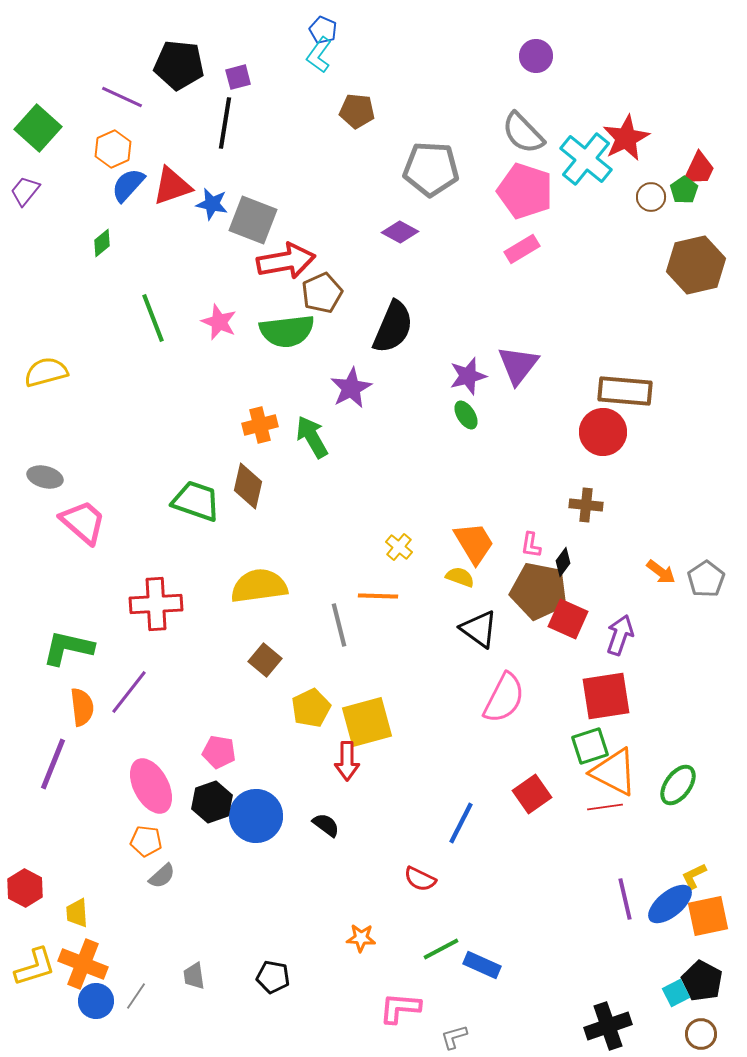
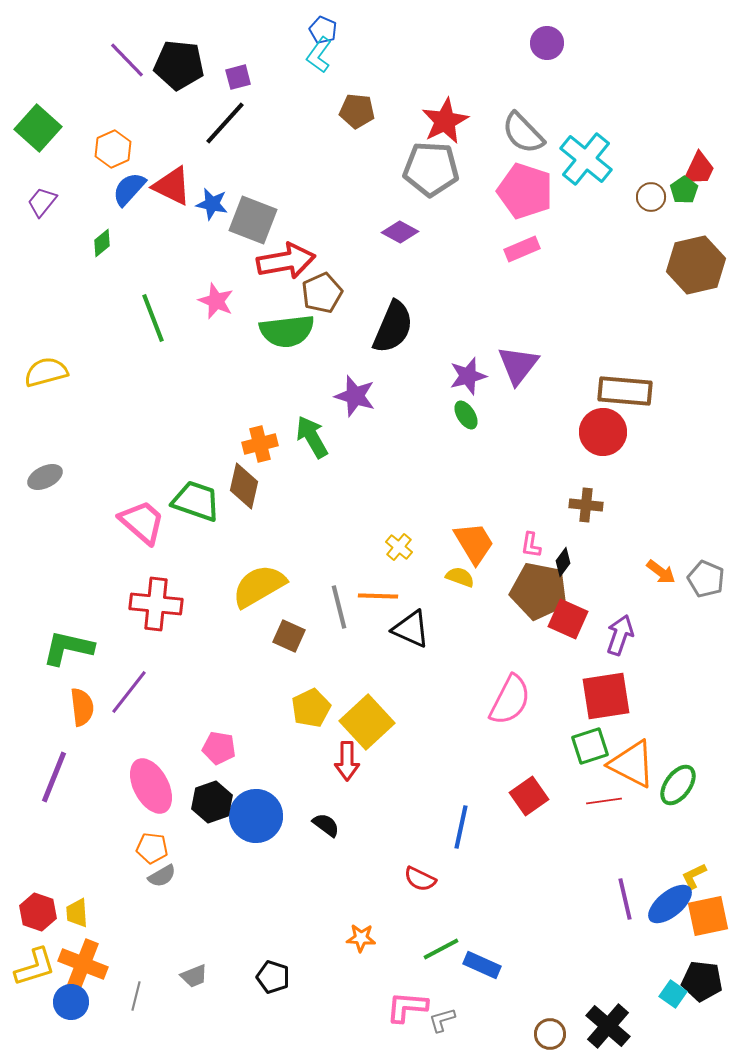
purple circle at (536, 56): moved 11 px right, 13 px up
purple line at (122, 97): moved 5 px right, 37 px up; rotated 21 degrees clockwise
black line at (225, 123): rotated 33 degrees clockwise
red star at (626, 138): moved 181 px left, 17 px up
blue semicircle at (128, 185): moved 1 px right, 4 px down
red triangle at (172, 186): rotated 45 degrees clockwise
purple trapezoid at (25, 191): moved 17 px right, 11 px down
pink rectangle at (522, 249): rotated 8 degrees clockwise
pink star at (219, 322): moved 3 px left, 21 px up
purple star at (351, 388): moved 4 px right, 8 px down; rotated 27 degrees counterclockwise
orange cross at (260, 425): moved 19 px down
gray ellipse at (45, 477): rotated 40 degrees counterclockwise
brown diamond at (248, 486): moved 4 px left
pink trapezoid at (83, 522): moved 59 px right
gray pentagon at (706, 579): rotated 15 degrees counterclockwise
yellow semicircle at (259, 586): rotated 22 degrees counterclockwise
red cross at (156, 604): rotated 9 degrees clockwise
gray line at (339, 625): moved 18 px up
black triangle at (479, 629): moved 68 px left; rotated 12 degrees counterclockwise
brown square at (265, 660): moved 24 px right, 24 px up; rotated 16 degrees counterclockwise
pink semicircle at (504, 698): moved 6 px right, 2 px down
yellow square at (367, 722): rotated 28 degrees counterclockwise
pink pentagon at (219, 752): moved 4 px up
purple line at (53, 764): moved 1 px right, 13 px down
orange triangle at (614, 772): moved 18 px right, 8 px up
red square at (532, 794): moved 3 px left, 2 px down
red line at (605, 807): moved 1 px left, 6 px up
blue line at (461, 823): moved 4 px down; rotated 15 degrees counterclockwise
orange pentagon at (146, 841): moved 6 px right, 7 px down
gray semicircle at (162, 876): rotated 12 degrees clockwise
red hexagon at (25, 888): moved 13 px right, 24 px down; rotated 9 degrees counterclockwise
gray trapezoid at (194, 976): rotated 104 degrees counterclockwise
black pentagon at (273, 977): rotated 8 degrees clockwise
black pentagon at (702, 981): rotated 21 degrees counterclockwise
cyan square at (676, 993): moved 3 px left, 1 px down; rotated 28 degrees counterclockwise
gray line at (136, 996): rotated 20 degrees counterclockwise
blue circle at (96, 1001): moved 25 px left, 1 px down
pink L-shape at (400, 1008): moved 7 px right, 1 px up
black cross at (608, 1026): rotated 30 degrees counterclockwise
brown circle at (701, 1034): moved 151 px left
gray L-shape at (454, 1037): moved 12 px left, 17 px up
